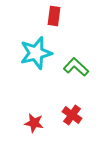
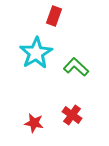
red rectangle: rotated 12 degrees clockwise
cyan star: rotated 16 degrees counterclockwise
